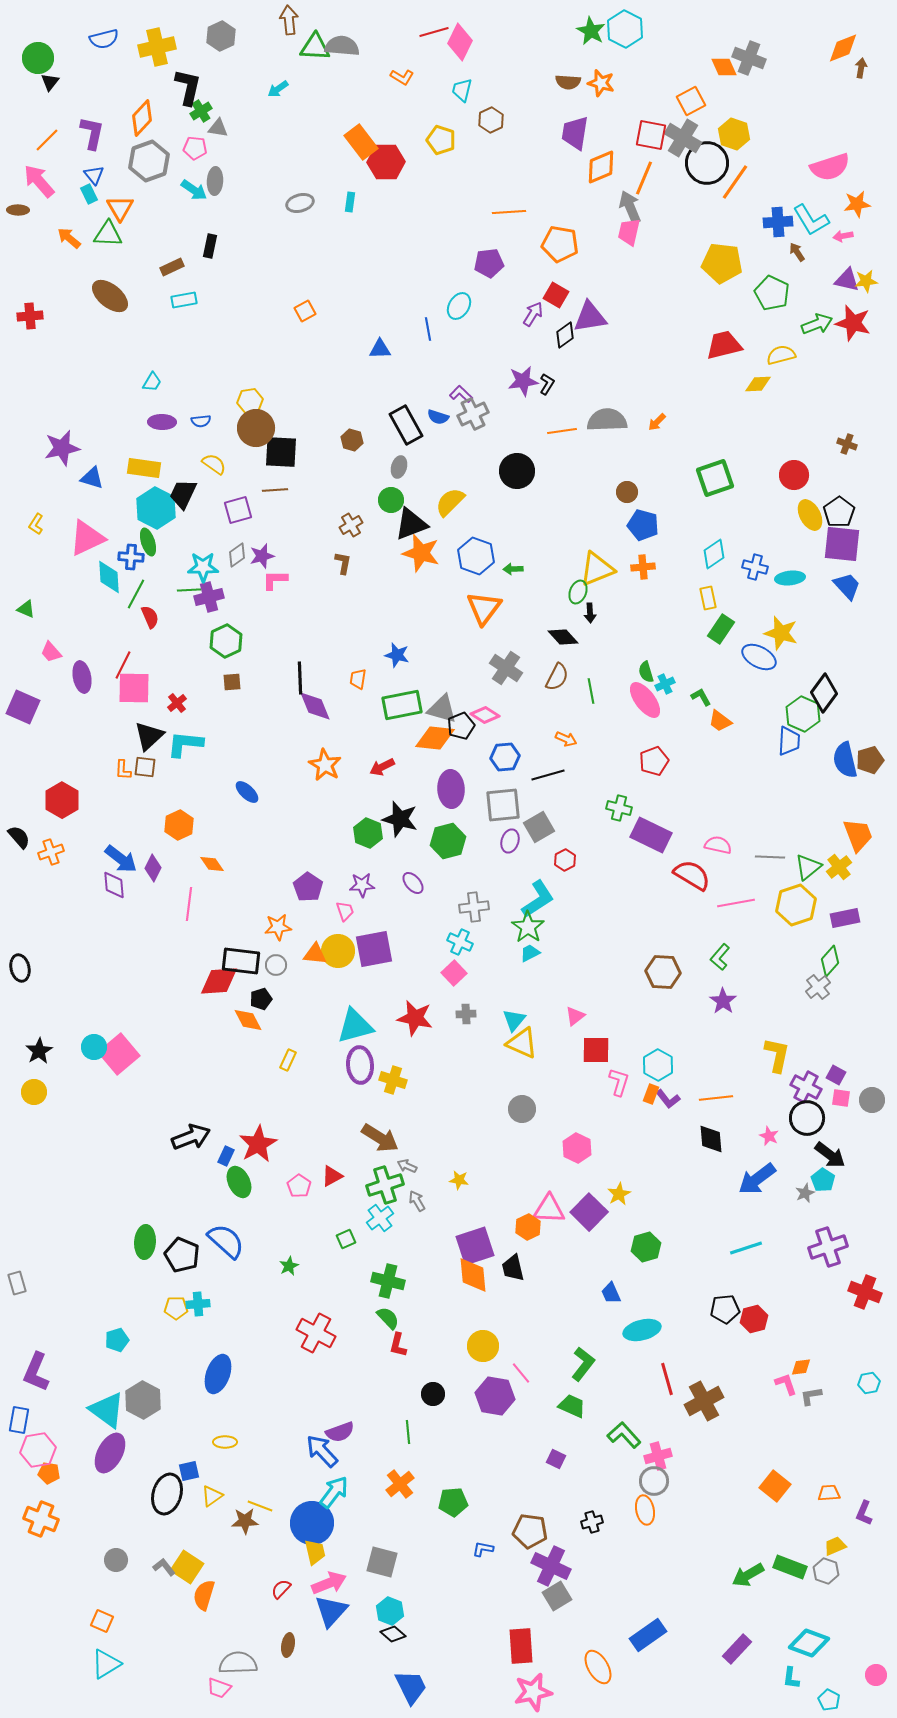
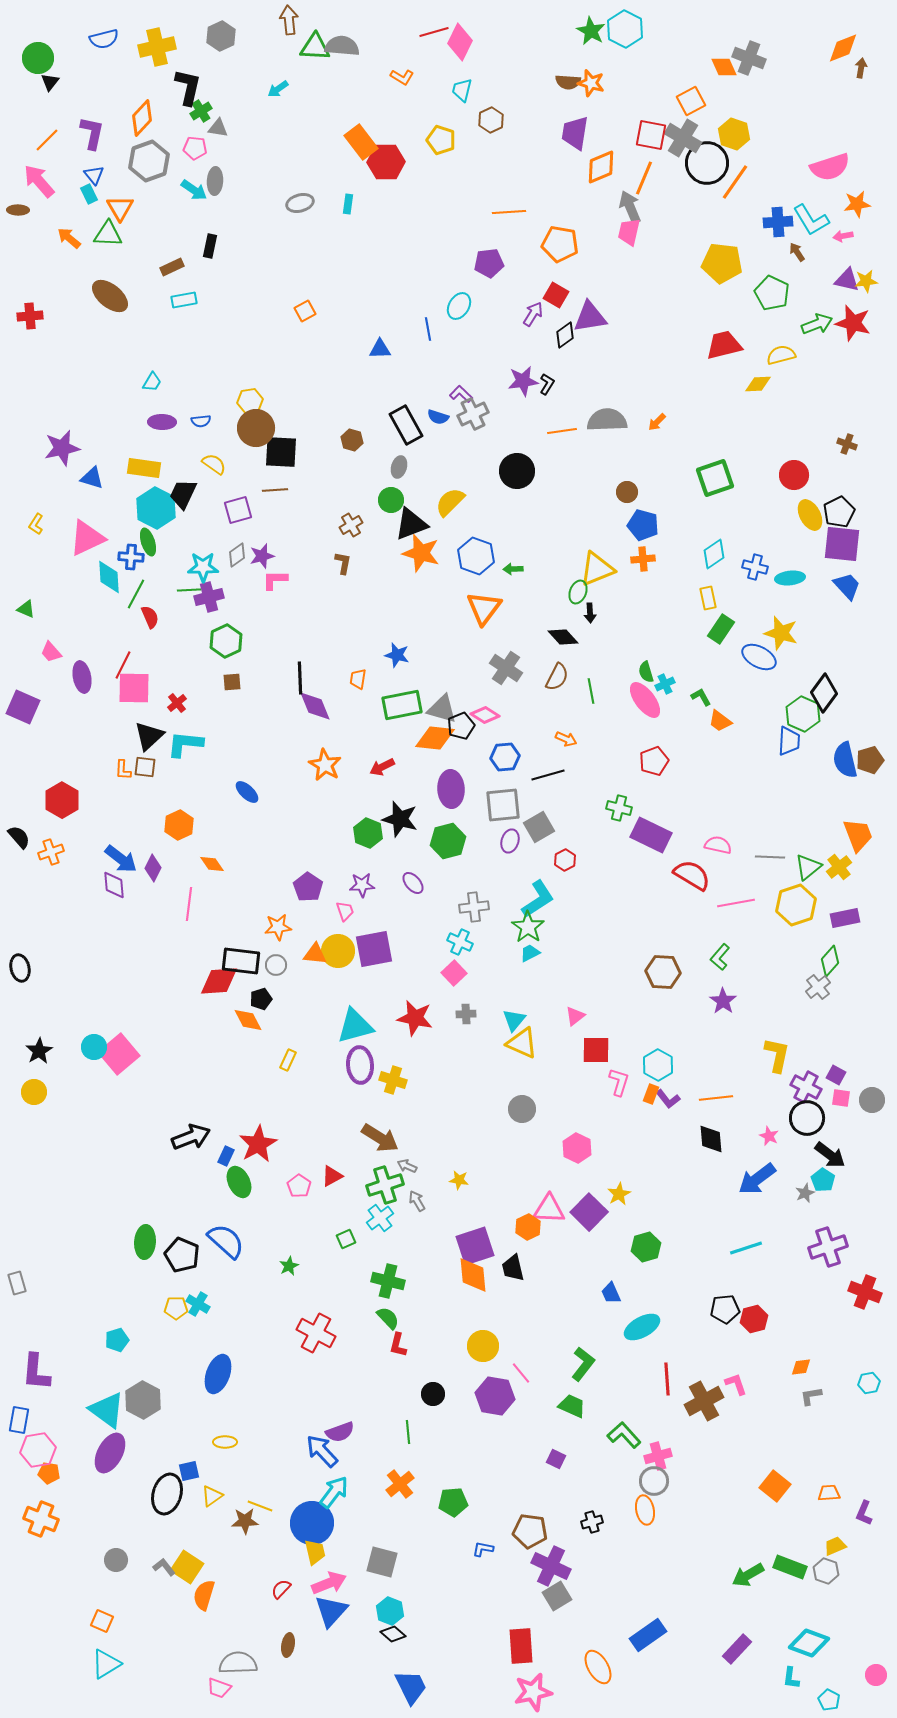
orange star at (601, 83): moved 10 px left
cyan rectangle at (350, 202): moved 2 px left, 2 px down
black pentagon at (839, 512): rotated 8 degrees clockwise
orange cross at (643, 567): moved 8 px up
cyan cross at (198, 1304): rotated 35 degrees clockwise
cyan ellipse at (642, 1330): moved 3 px up; rotated 15 degrees counterclockwise
purple L-shape at (36, 1372): rotated 18 degrees counterclockwise
red line at (667, 1379): rotated 12 degrees clockwise
pink L-shape at (786, 1384): moved 50 px left
